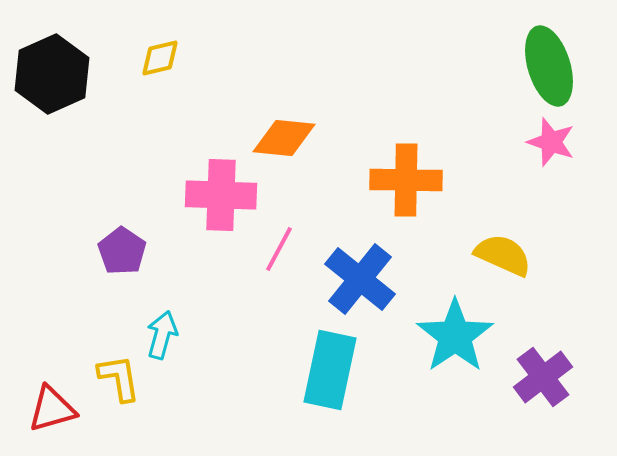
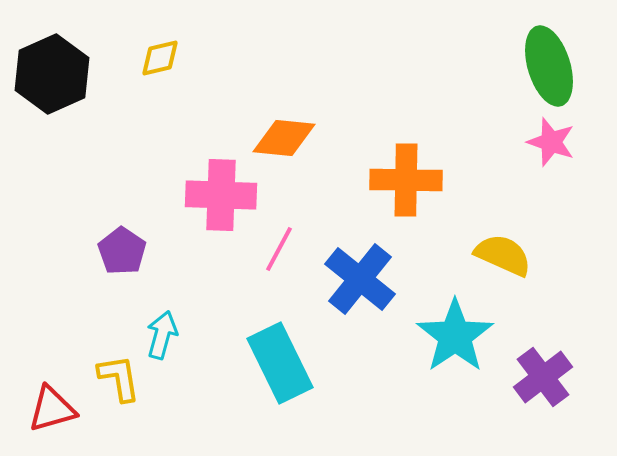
cyan rectangle: moved 50 px left, 7 px up; rotated 38 degrees counterclockwise
